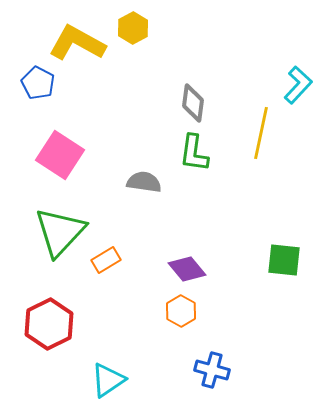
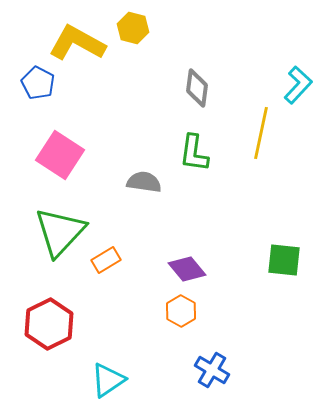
yellow hexagon: rotated 16 degrees counterclockwise
gray diamond: moved 4 px right, 15 px up
blue cross: rotated 16 degrees clockwise
